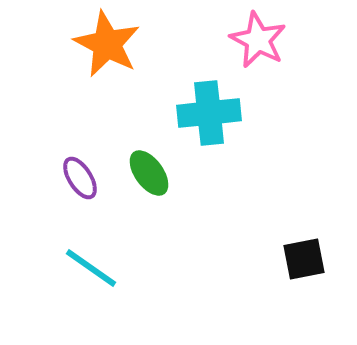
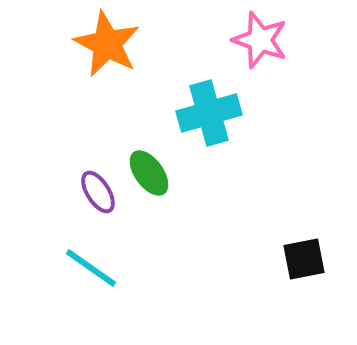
pink star: moved 2 px right; rotated 8 degrees counterclockwise
cyan cross: rotated 10 degrees counterclockwise
purple ellipse: moved 18 px right, 14 px down
